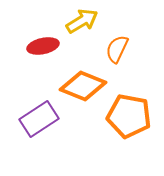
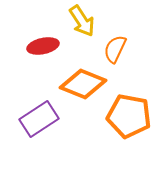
yellow arrow: rotated 88 degrees clockwise
orange semicircle: moved 2 px left
orange diamond: moved 2 px up
